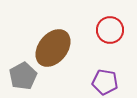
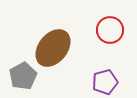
purple pentagon: rotated 25 degrees counterclockwise
